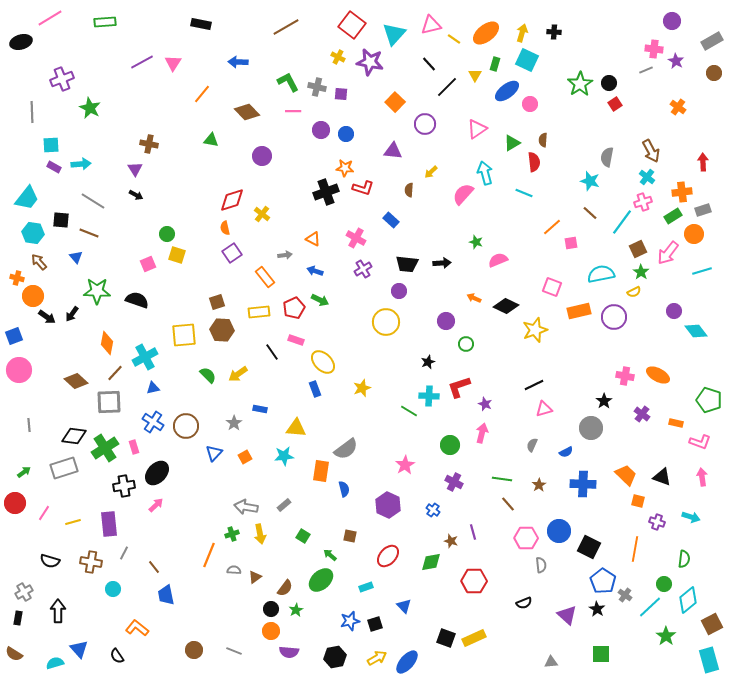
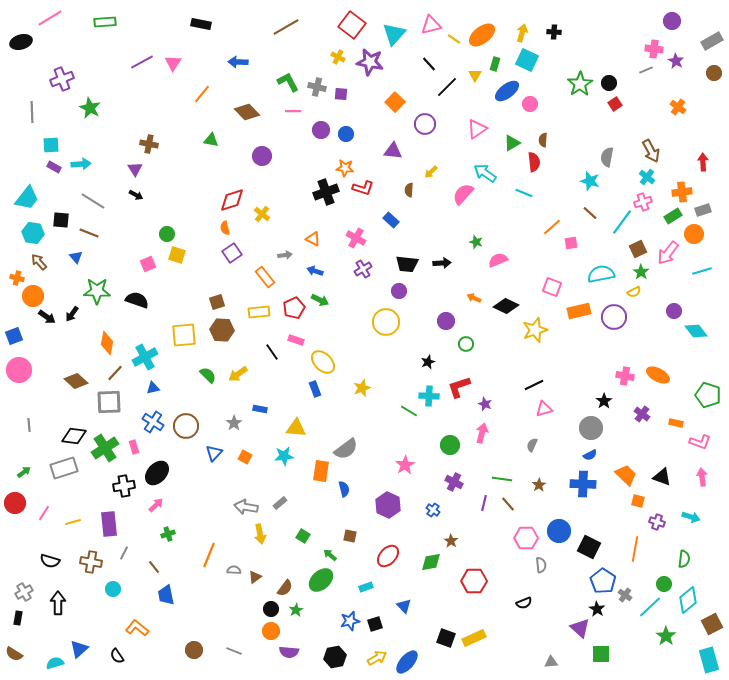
orange ellipse at (486, 33): moved 4 px left, 2 px down
cyan arrow at (485, 173): rotated 40 degrees counterclockwise
green pentagon at (709, 400): moved 1 px left, 5 px up
blue semicircle at (566, 452): moved 24 px right, 3 px down
orange square at (245, 457): rotated 32 degrees counterclockwise
gray rectangle at (284, 505): moved 4 px left, 2 px up
purple line at (473, 532): moved 11 px right, 29 px up; rotated 28 degrees clockwise
green cross at (232, 534): moved 64 px left
brown star at (451, 541): rotated 16 degrees clockwise
black arrow at (58, 611): moved 8 px up
purple triangle at (567, 615): moved 13 px right, 13 px down
blue triangle at (79, 649): rotated 30 degrees clockwise
